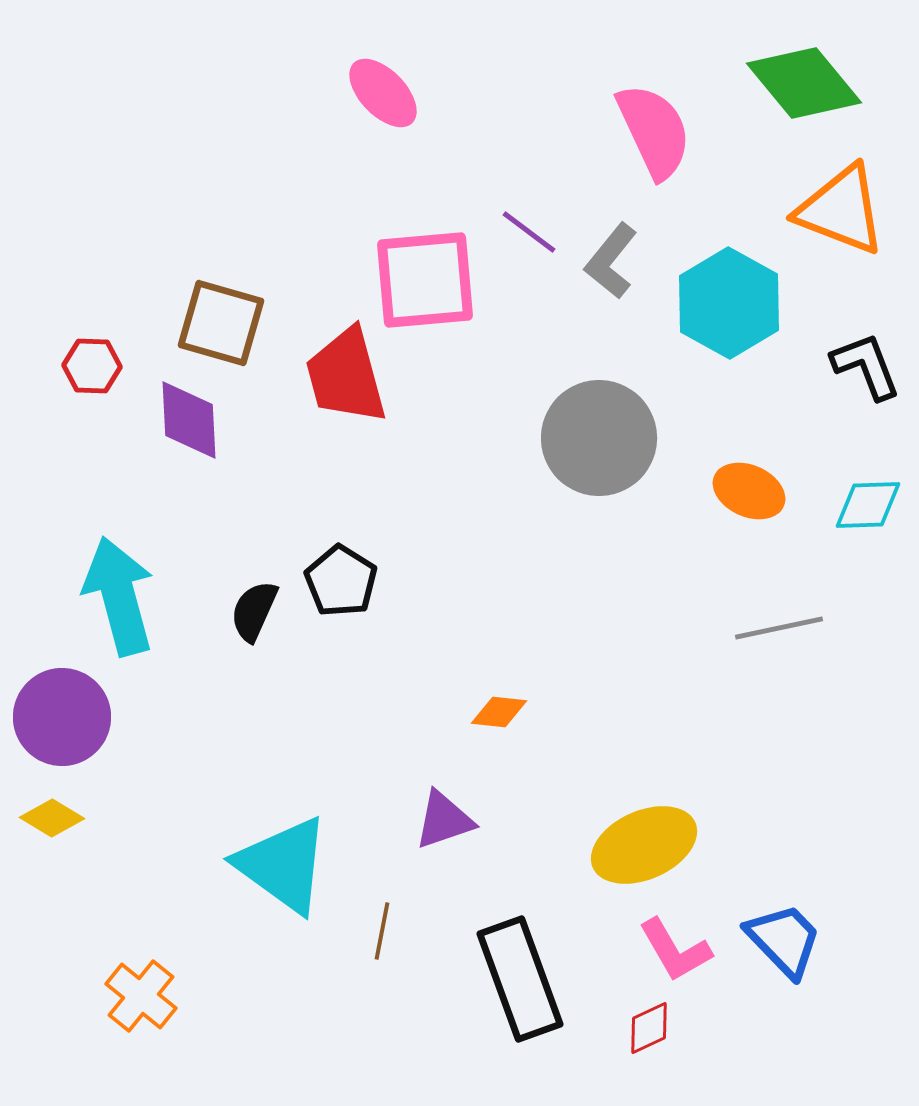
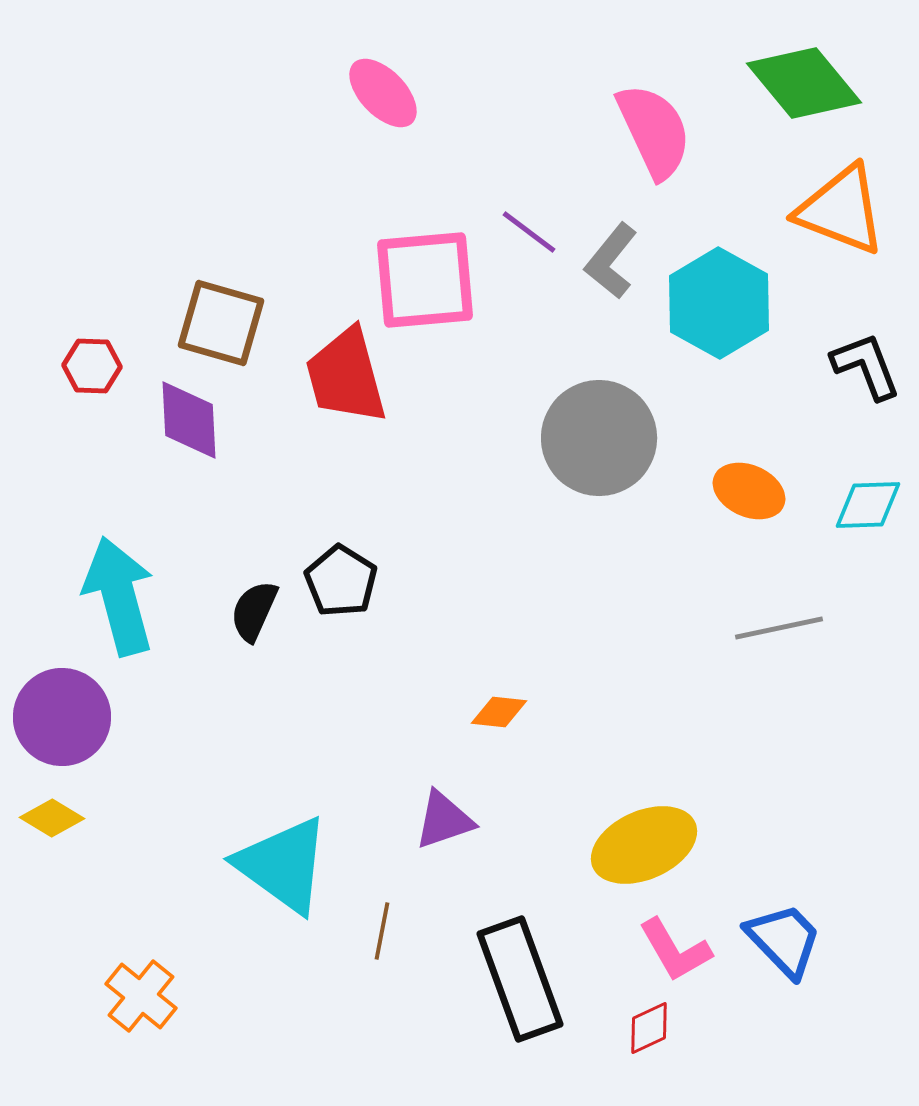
cyan hexagon: moved 10 px left
